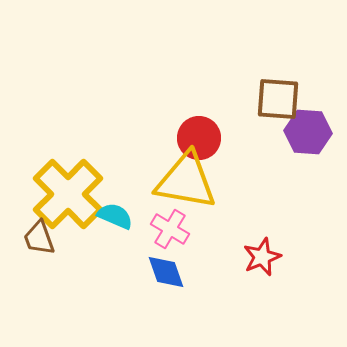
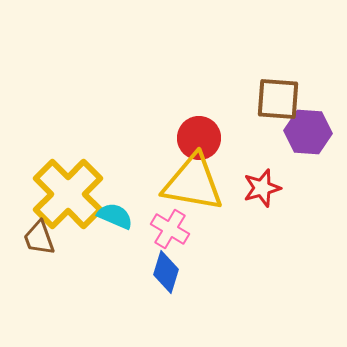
yellow triangle: moved 7 px right, 2 px down
red star: moved 69 px up; rotated 6 degrees clockwise
blue diamond: rotated 36 degrees clockwise
